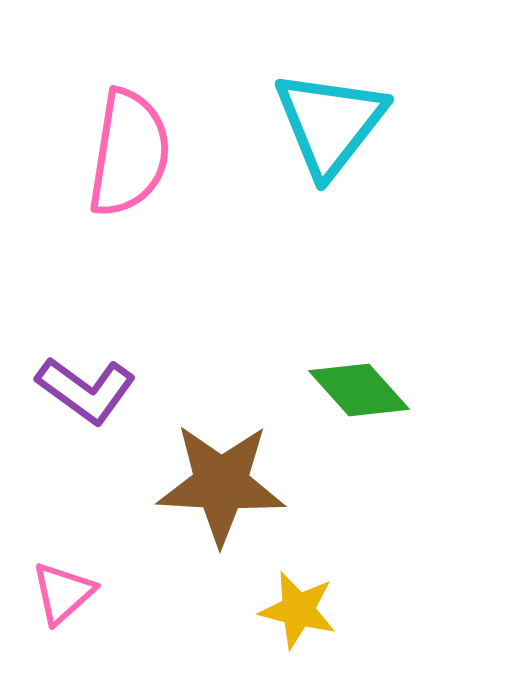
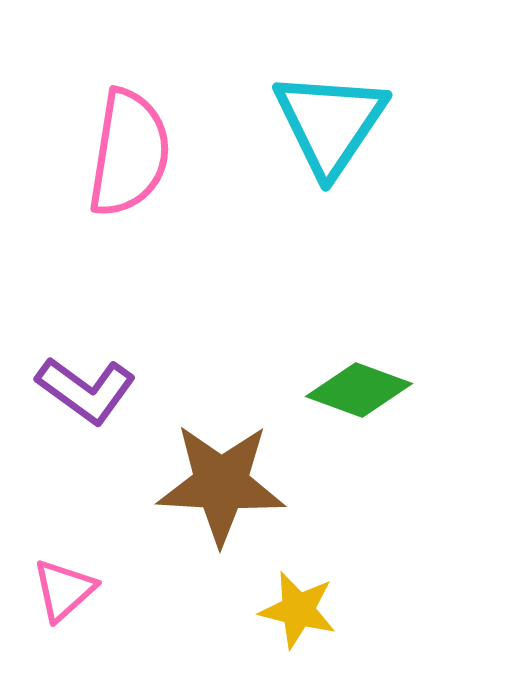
cyan triangle: rotated 4 degrees counterclockwise
green diamond: rotated 28 degrees counterclockwise
pink triangle: moved 1 px right, 3 px up
